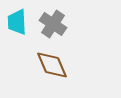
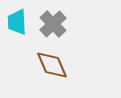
gray cross: rotated 12 degrees clockwise
